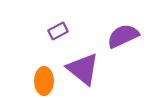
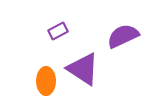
purple triangle: rotated 6 degrees counterclockwise
orange ellipse: moved 2 px right
